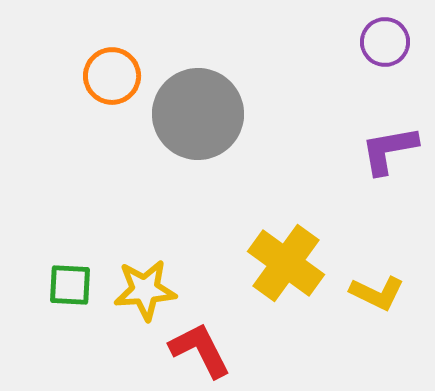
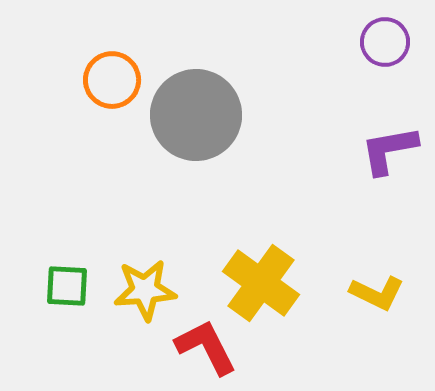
orange circle: moved 4 px down
gray circle: moved 2 px left, 1 px down
yellow cross: moved 25 px left, 20 px down
green square: moved 3 px left, 1 px down
red L-shape: moved 6 px right, 3 px up
